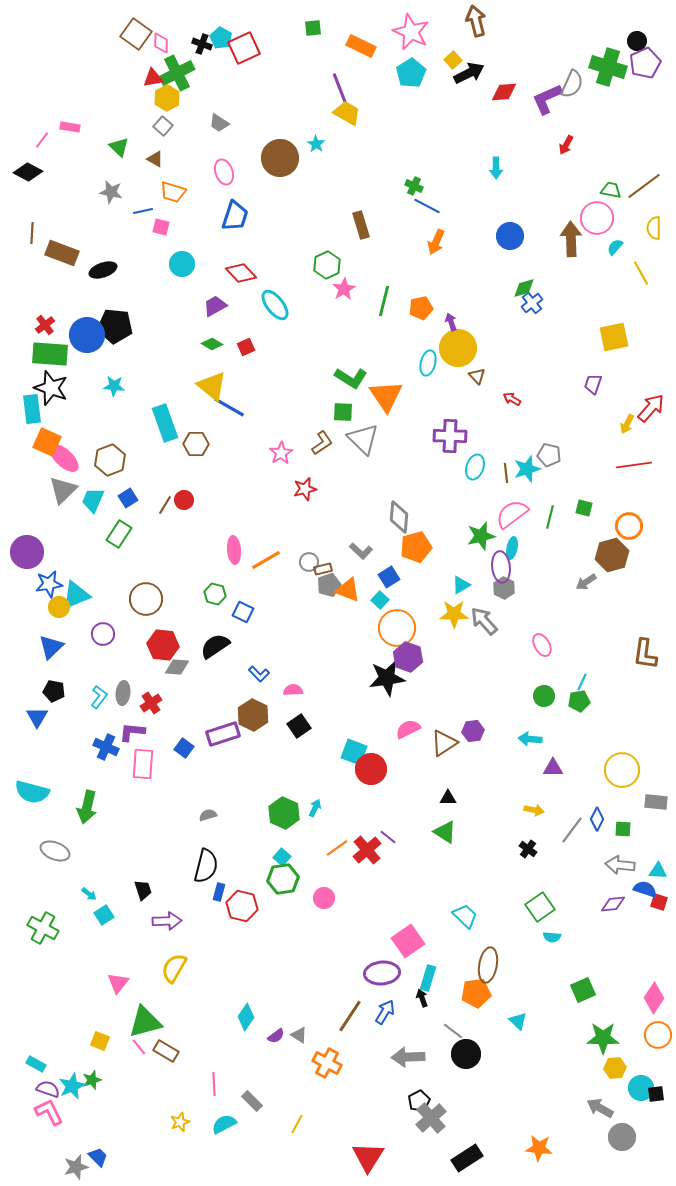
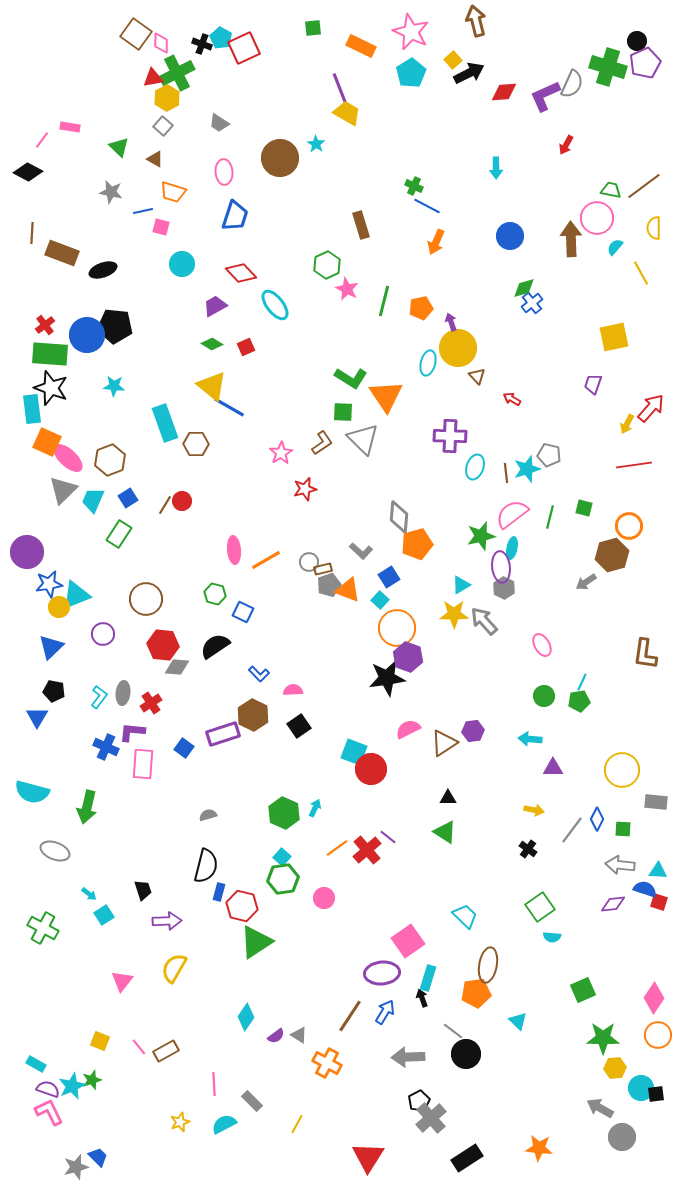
purple L-shape at (547, 99): moved 2 px left, 3 px up
pink ellipse at (224, 172): rotated 15 degrees clockwise
pink star at (344, 289): moved 3 px right; rotated 15 degrees counterclockwise
pink ellipse at (64, 458): moved 4 px right
red circle at (184, 500): moved 2 px left, 1 px down
orange pentagon at (416, 547): moved 1 px right, 3 px up
pink triangle at (118, 983): moved 4 px right, 2 px up
green triangle at (145, 1022): moved 111 px right, 80 px up; rotated 18 degrees counterclockwise
brown rectangle at (166, 1051): rotated 60 degrees counterclockwise
